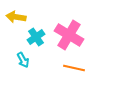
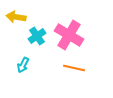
cyan cross: moved 1 px right, 1 px up
cyan arrow: moved 5 px down; rotated 56 degrees clockwise
